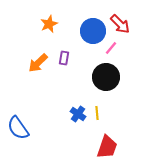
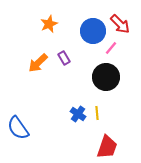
purple rectangle: rotated 40 degrees counterclockwise
